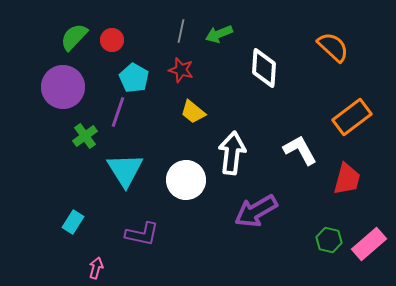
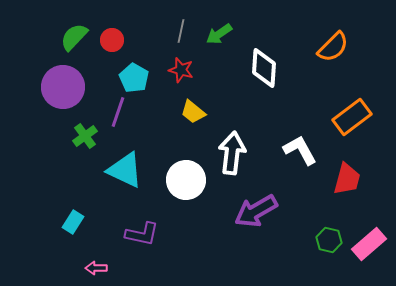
green arrow: rotated 12 degrees counterclockwise
orange semicircle: rotated 92 degrees clockwise
cyan triangle: rotated 33 degrees counterclockwise
pink arrow: rotated 105 degrees counterclockwise
